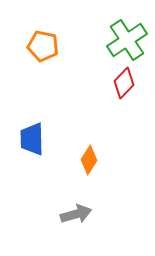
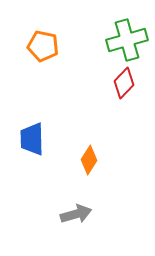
green cross: rotated 18 degrees clockwise
